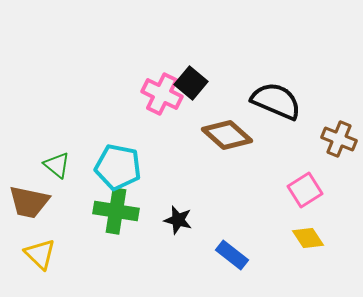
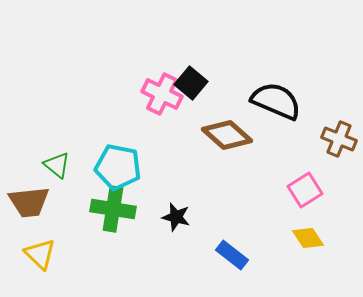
brown trapezoid: rotated 18 degrees counterclockwise
green cross: moved 3 px left, 2 px up
black star: moved 2 px left, 3 px up
